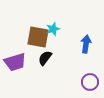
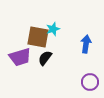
purple trapezoid: moved 5 px right, 5 px up
